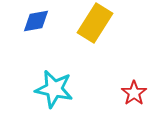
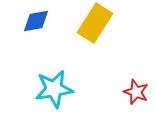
cyan star: rotated 21 degrees counterclockwise
red star: moved 2 px right, 1 px up; rotated 15 degrees counterclockwise
